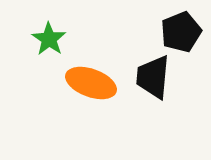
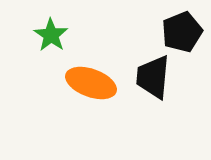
black pentagon: moved 1 px right
green star: moved 2 px right, 4 px up
